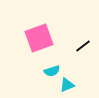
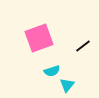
cyan triangle: rotated 28 degrees counterclockwise
